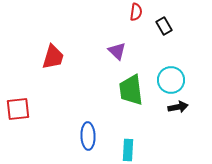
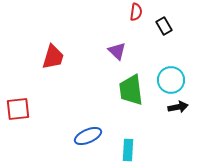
blue ellipse: rotated 68 degrees clockwise
